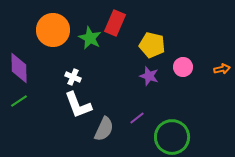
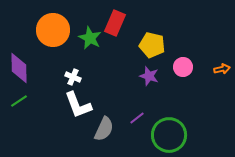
green circle: moved 3 px left, 2 px up
